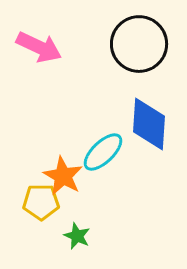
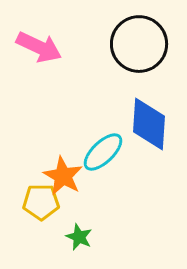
green star: moved 2 px right, 1 px down
